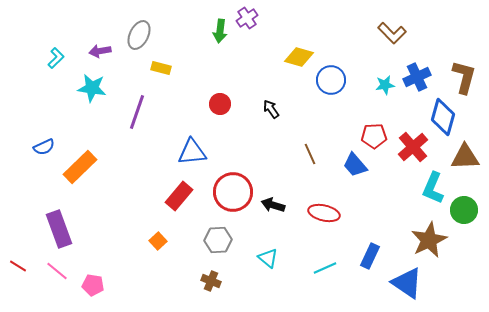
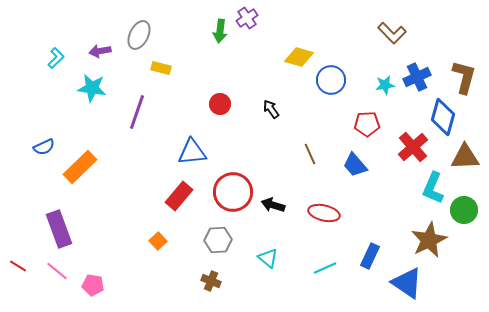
red pentagon at (374, 136): moved 7 px left, 12 px up
